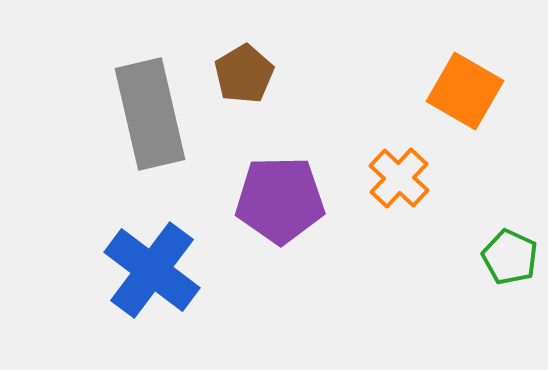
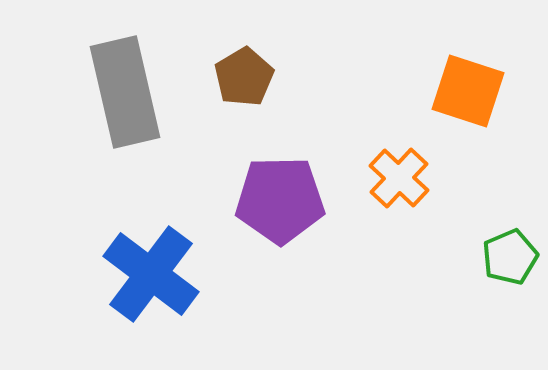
brown pentagon: moved 3 px down
orange square: moved 3 px right; rotated 12 degrees counterclockwise
gray rectangle: moved 25 px left, 22 px up
green pentagon: rotated 24 degrees clockwise
blue cross: moved 1 px left, 4 px down
